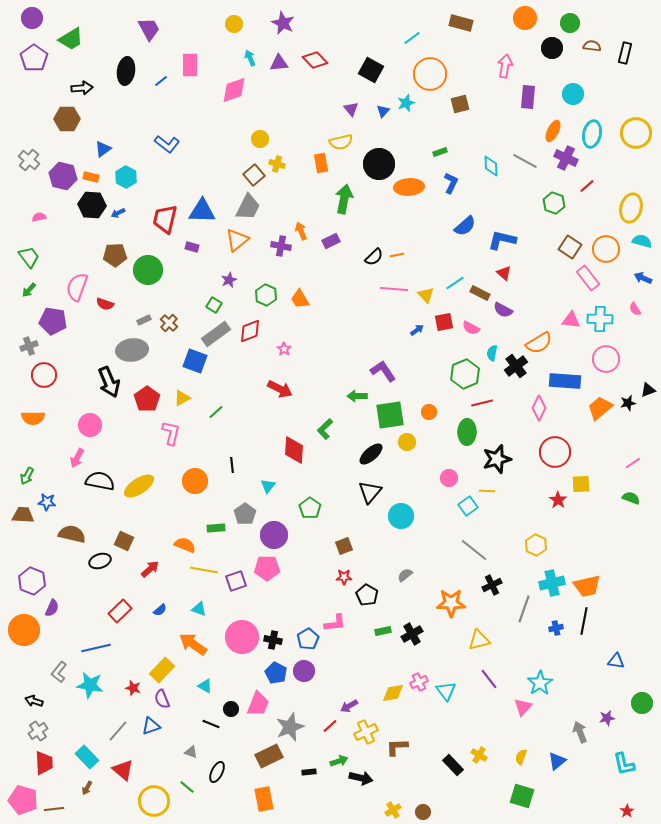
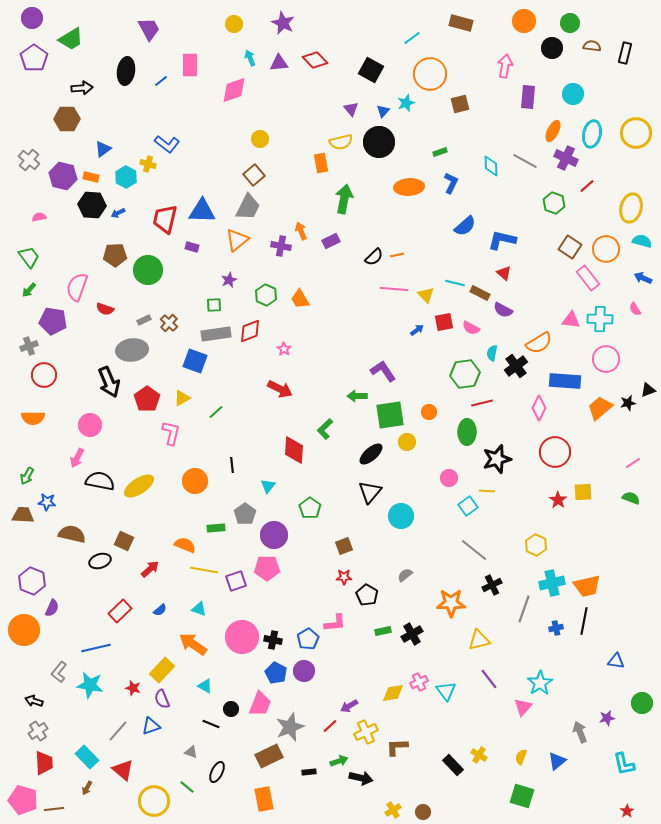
orange circle at (525, 18): moved 1 px left, 3 px down
yellow cross at (277, 164): moved 129 px left
black circle at (379, 164): moved 22 px up
cyan line at (455, 283): rotated 48 degrees clockwise
red semicircle at (105, 304): moved 5 px down
green square at (214, 305): rotated 35 degrees counterclockwise
gray rectangle at (216, 334): rotated 28 degrees clockwise
green hexagon at (465, 374): rotated 16 degrees clockwise
yellow square at (581, 484): moved 2 px right, 8 px down
pink trapezoid at (258, 704): moved 2 px right
